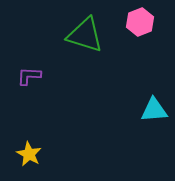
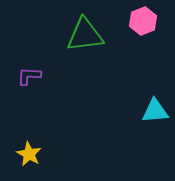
pink hexagon: moved 3 px right, 1 px up
green triangle: rotated 24 degrees counterclockwise
cyan triangle: moved 1 px right, 1 px down
